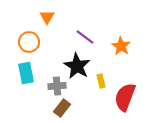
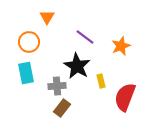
orange star: rotated 18 degrees clockwise
